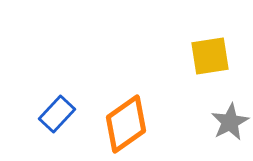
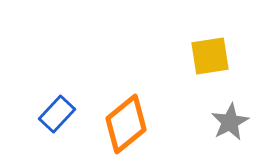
orange diamond: rotated 4 degrees counterclockwise
